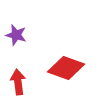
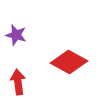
red diamond: moved 3 px right, 6 px up; rotated 9 degrees clockwise
